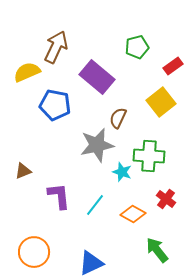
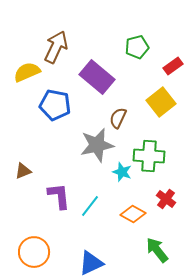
cyan line: moved 5 px left, 1 px down
